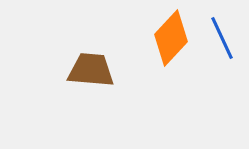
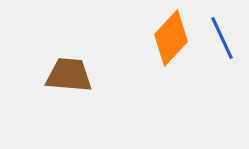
brown trapezoid: moved 22 px left, 5 px down
